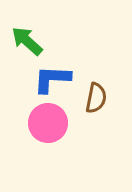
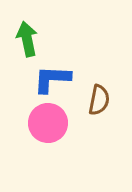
green arrow: moved 2 px up; rotated 36 degrees clockwise
brown semicircle: moved 3 px right, 2 px down
